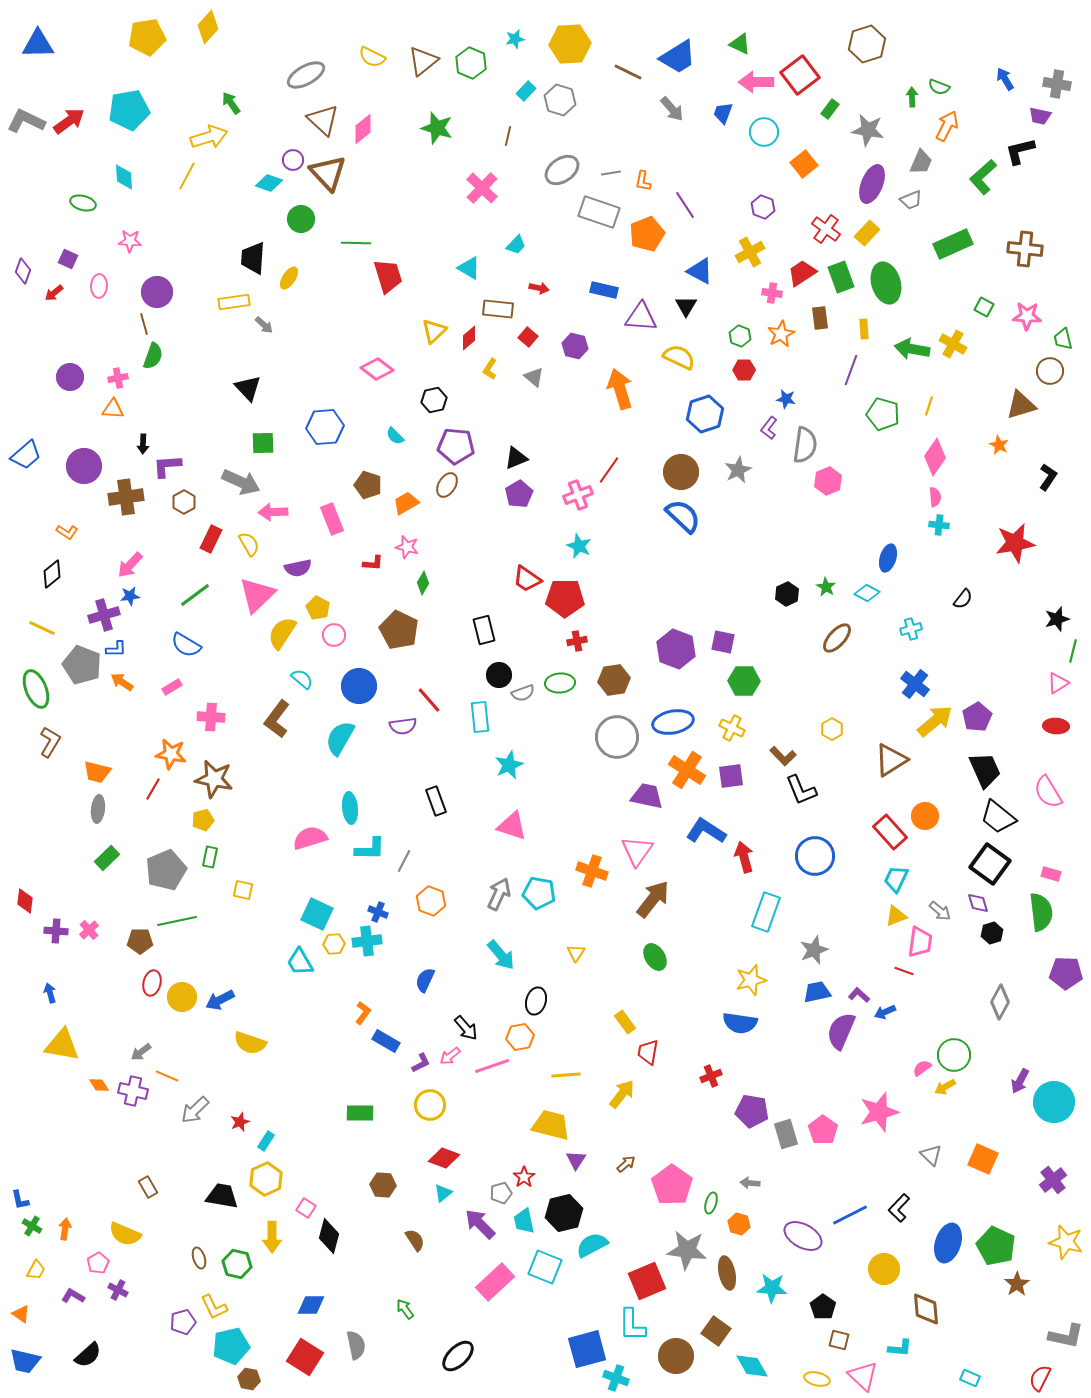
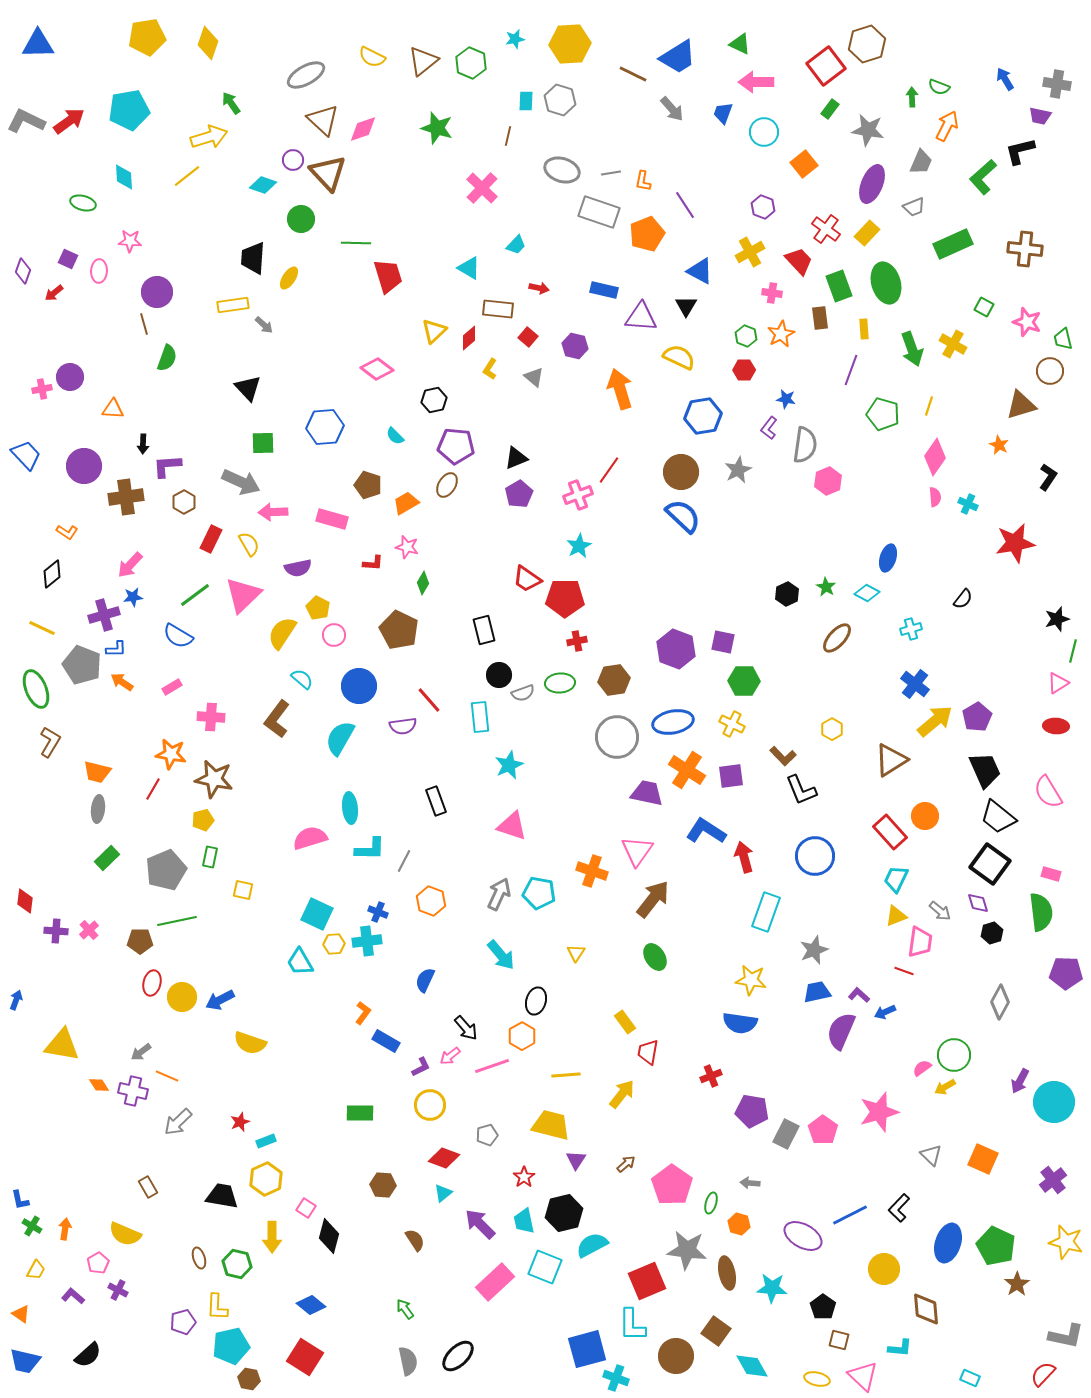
yellow diamond at (208, 27): moved 16 px down; rotated 24 degrees counterclockwise
brown line at (628, 72): moved 5 px right, 2 px down
red square at (800, 75): moved 26 px right, 9 px up
cyan rectangle at (526, 91): moved 10 px down; rotated 42 degrees counterclockwise
pink diamond at (363, 129): rotated 20 degrees clockwise
gray ellipse at (562, 170): rotated 52 degrees clockwise
yellow line at (187, 176): rotated 24 degrees clockwise
cyan diamond at (269, 183): moved 6 px left, 2 px down
gray trapezoid at (911, 200): moved 3 px right, 7 px down
red trapezoid at (802, 273): moved 3 px left, 12 px up; rotated 80 degrees clockwise
green rectangle at (841, 277): moved 2 px left, 9 px down
pink ellipse at (99, 286): moved 15 px up
yellow rectangle at (234, 302): moved 1 px left, 3 px down
pink star at (1027, 316): moved 6 px down; rotated 16 degrees clockwise
green hexagon at (740, 336): moved 6 px right
green arrow at (912, 349): rotated 120 degrees counterclockwise
green semicircle at (153, 356): moved 14 px right, 2 px down
pink cross at (118, 378): moved 76 px left, 11 px down
blue hexagon at (705, 414): moved 2 px left, 2 px down; rotated 9 degrees clockwise
blue trapezoid at (26, 455): rotated 92 degrees counterclockwise
pink rectangle at (332, 519): rotated 52 degrees counterclockwise
cyan cross at (939, 525): moved 29 px right, 21 px up; rotated 18 degrees clockwise
cyan star at (579, 546): rotated 20 degrees clockwise
pink triangle at (257, 595): moved 14 px left
blue star at (130, 596): moved 3 px right, 1 px down
blue semicircle at (186, 645): moved 8 px left, 9 px up
yellow cross at (732, 728): moved 4 px up
purple trapezoid at (647, 796): moved 3 px up
yellow star at (751, 980): rotated 24 degrees clockwise
blue arrow at (50, 993): moved 34 px left, 7 px down; rotated 36 degrees clockwise
orange hexagon at (520, 1037): moved 2 px right, 1 px up; rotated 20 degrees counterclockwise
purple L-shape at (421, 1063): moved 4 px down
gray arrow at (195, 1110): moved 17 px left, 12 px down
gray rectangle at (786, 1134): rotated 44 degrees clockwise
cyan rectangle at (266, 1141): rotated 36 degrees clockwise
gray pentagon at (501, 1193): moved 14 px left, 58 px up
purple L-shape at (73, 1296): rotated 10 degrees clockwise
blue diamond at (311, 1305): rotated 40 degrees clockwise
yellow L-shape at (214, 1307): moved 3 px right; rotated 28 degrees clockwise
gray semicircle at (356, 1345): moved 52 px right, 16 px down
red semicircle at (1040, 1378): moved 3 px right, 4 px up; rotated 16 degrees clockwise
